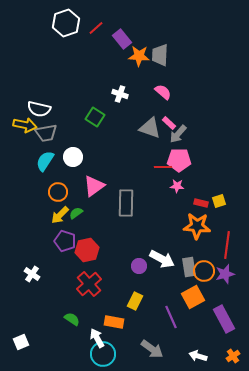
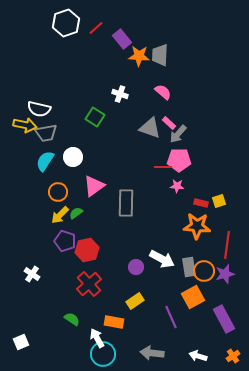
purple circle at (139, 266): moved 3 px left, 1 px down
yellow rectangle at (135, 301): rotated 30 degrees clockwise
gray arrow at (152, 349): moved 4 px down; rotated 150 degrees clockwise
